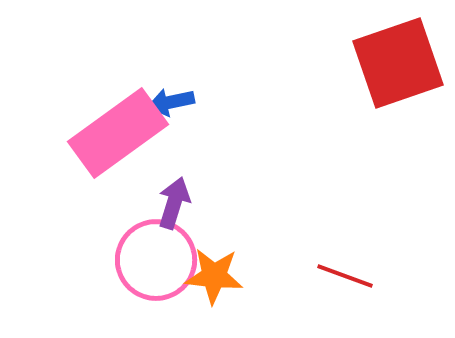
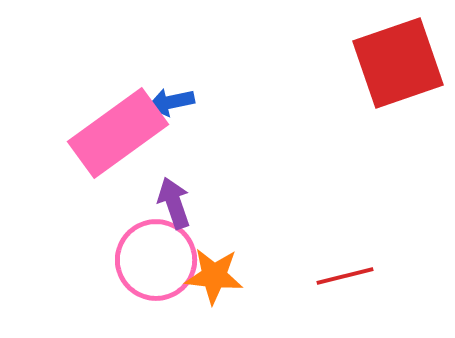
purple arrow: rotated 36 degrees counterclockwise
red line: rotated 34 degrees counterclockwise
